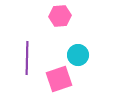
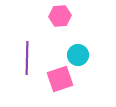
pink square: moved 1 px right
